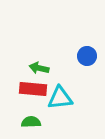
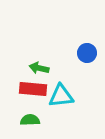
blue circle: moved 3 px up
cyan triangle: moved 1 px right, 2 px up
green semicircle: moved 1 px left, 2 px up
